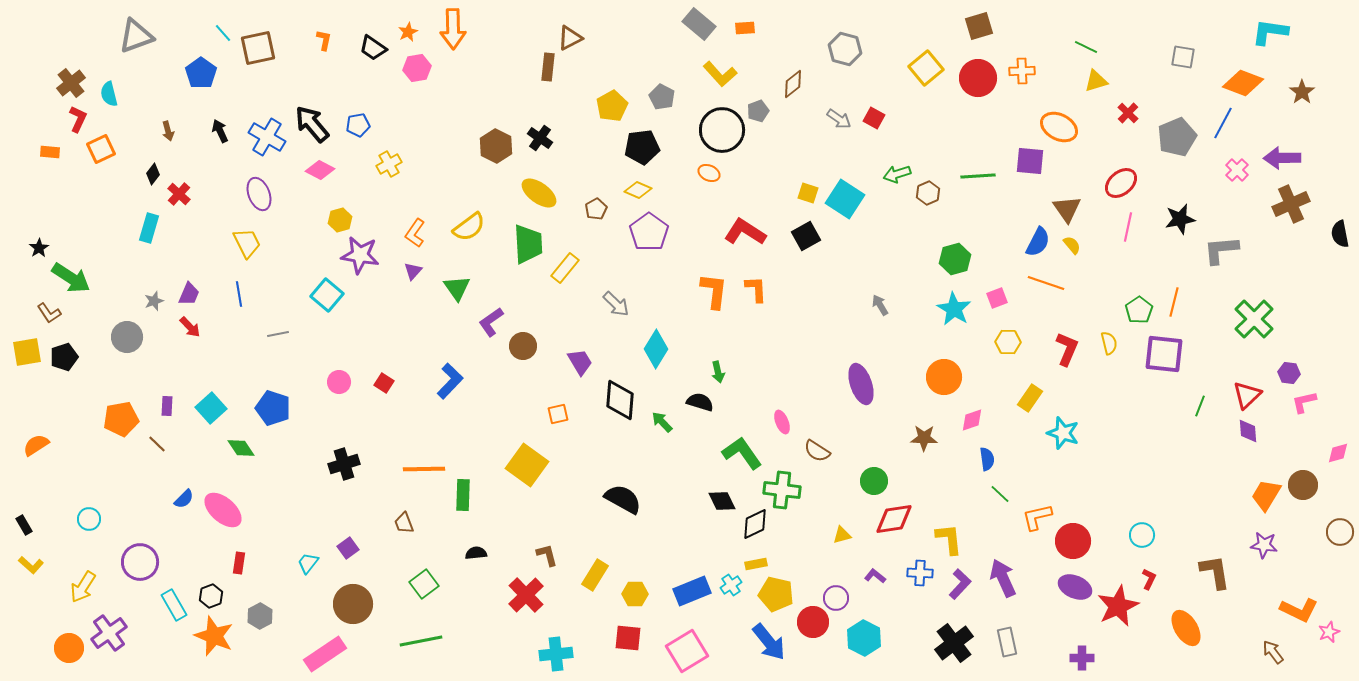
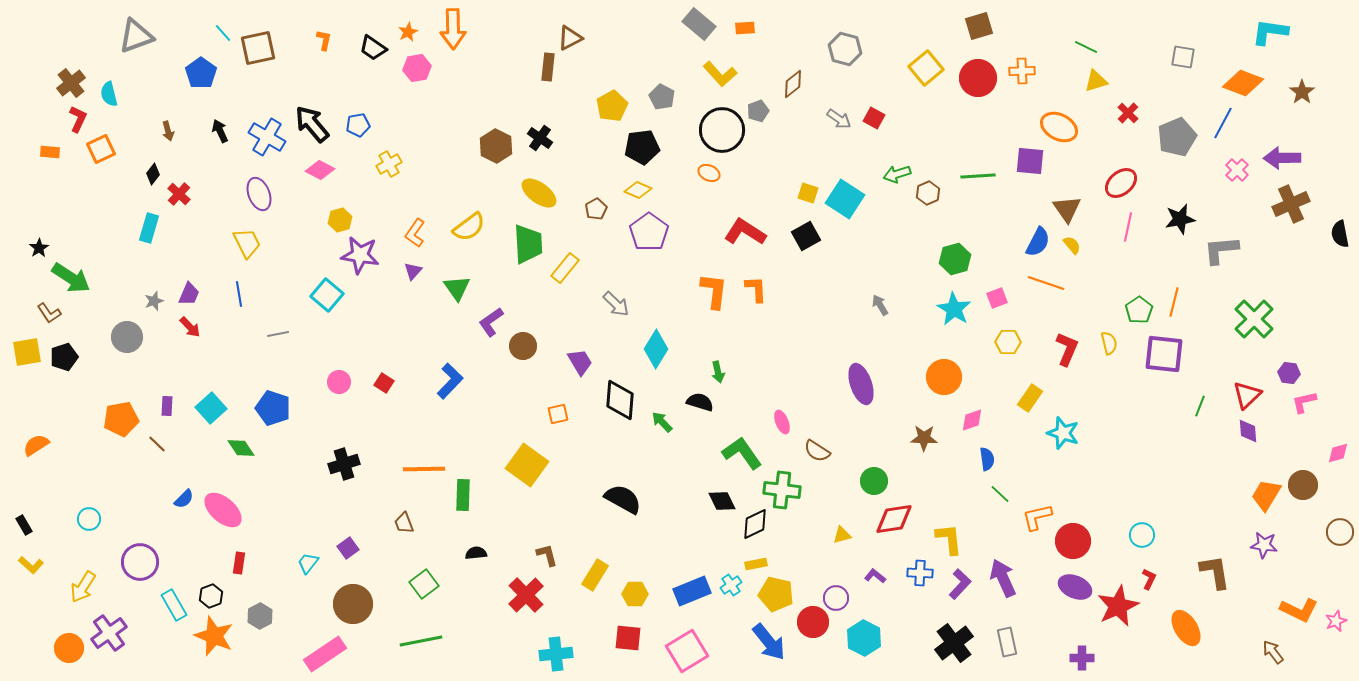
pink star at (1329, 632): moved 7 px right, 11 px up
